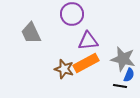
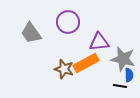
purple circle: moved 4 px left, 8 px down
gray trapezoid: rotated 10 degrees counterclockwise
purple triangle: moved 11 px right, 1 px down
blue semicircle: rotated 24 degrees counterclockwise
